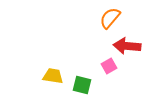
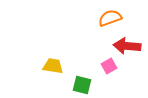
orange semicircle: rotated 30 degrees clockwise
yellow trapezoid: moved 10 px up
